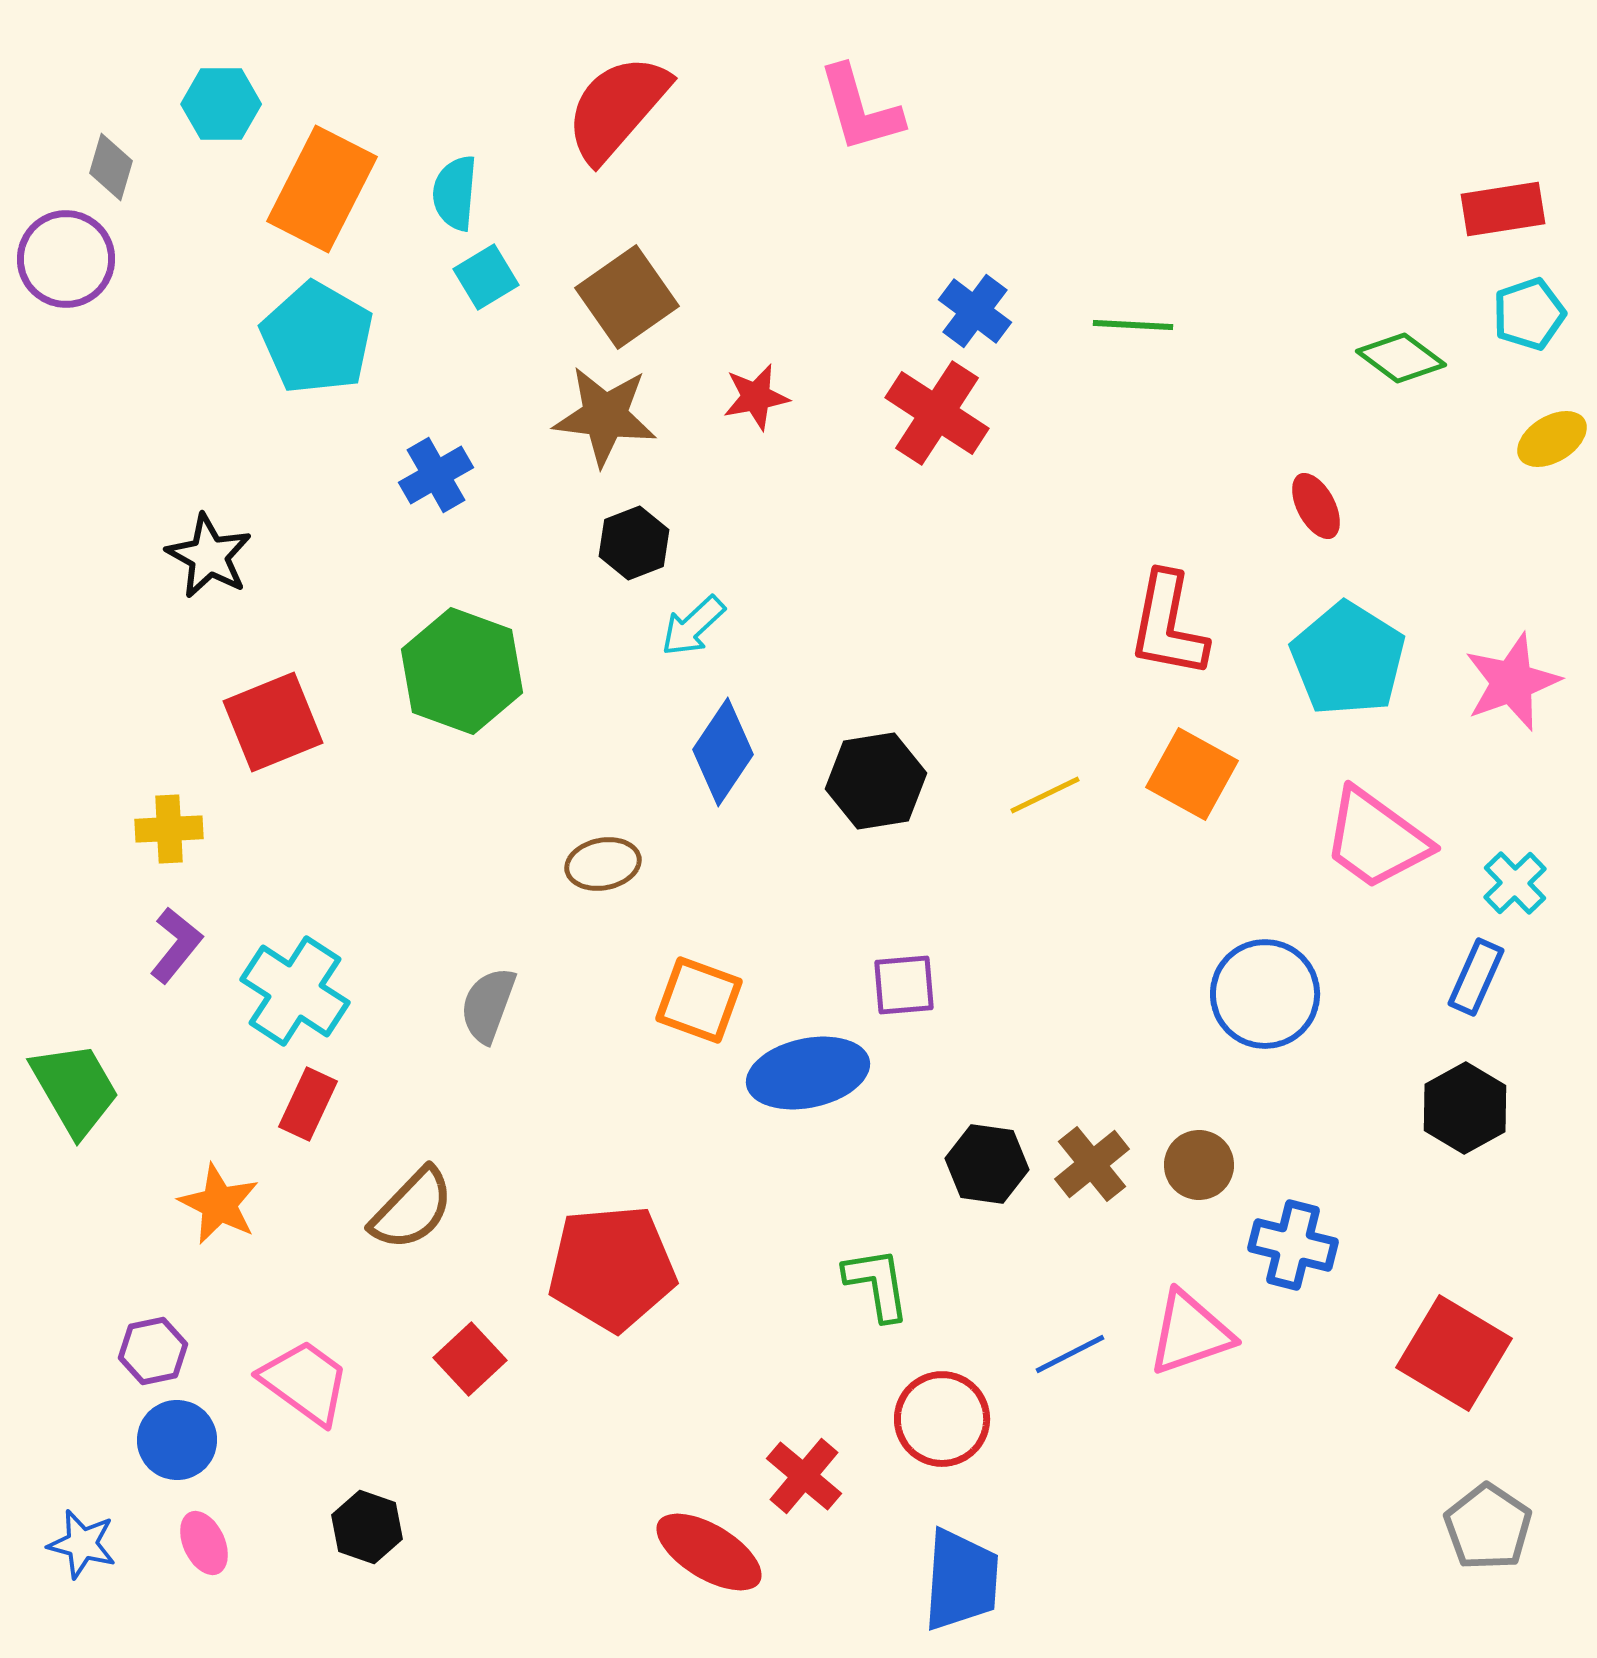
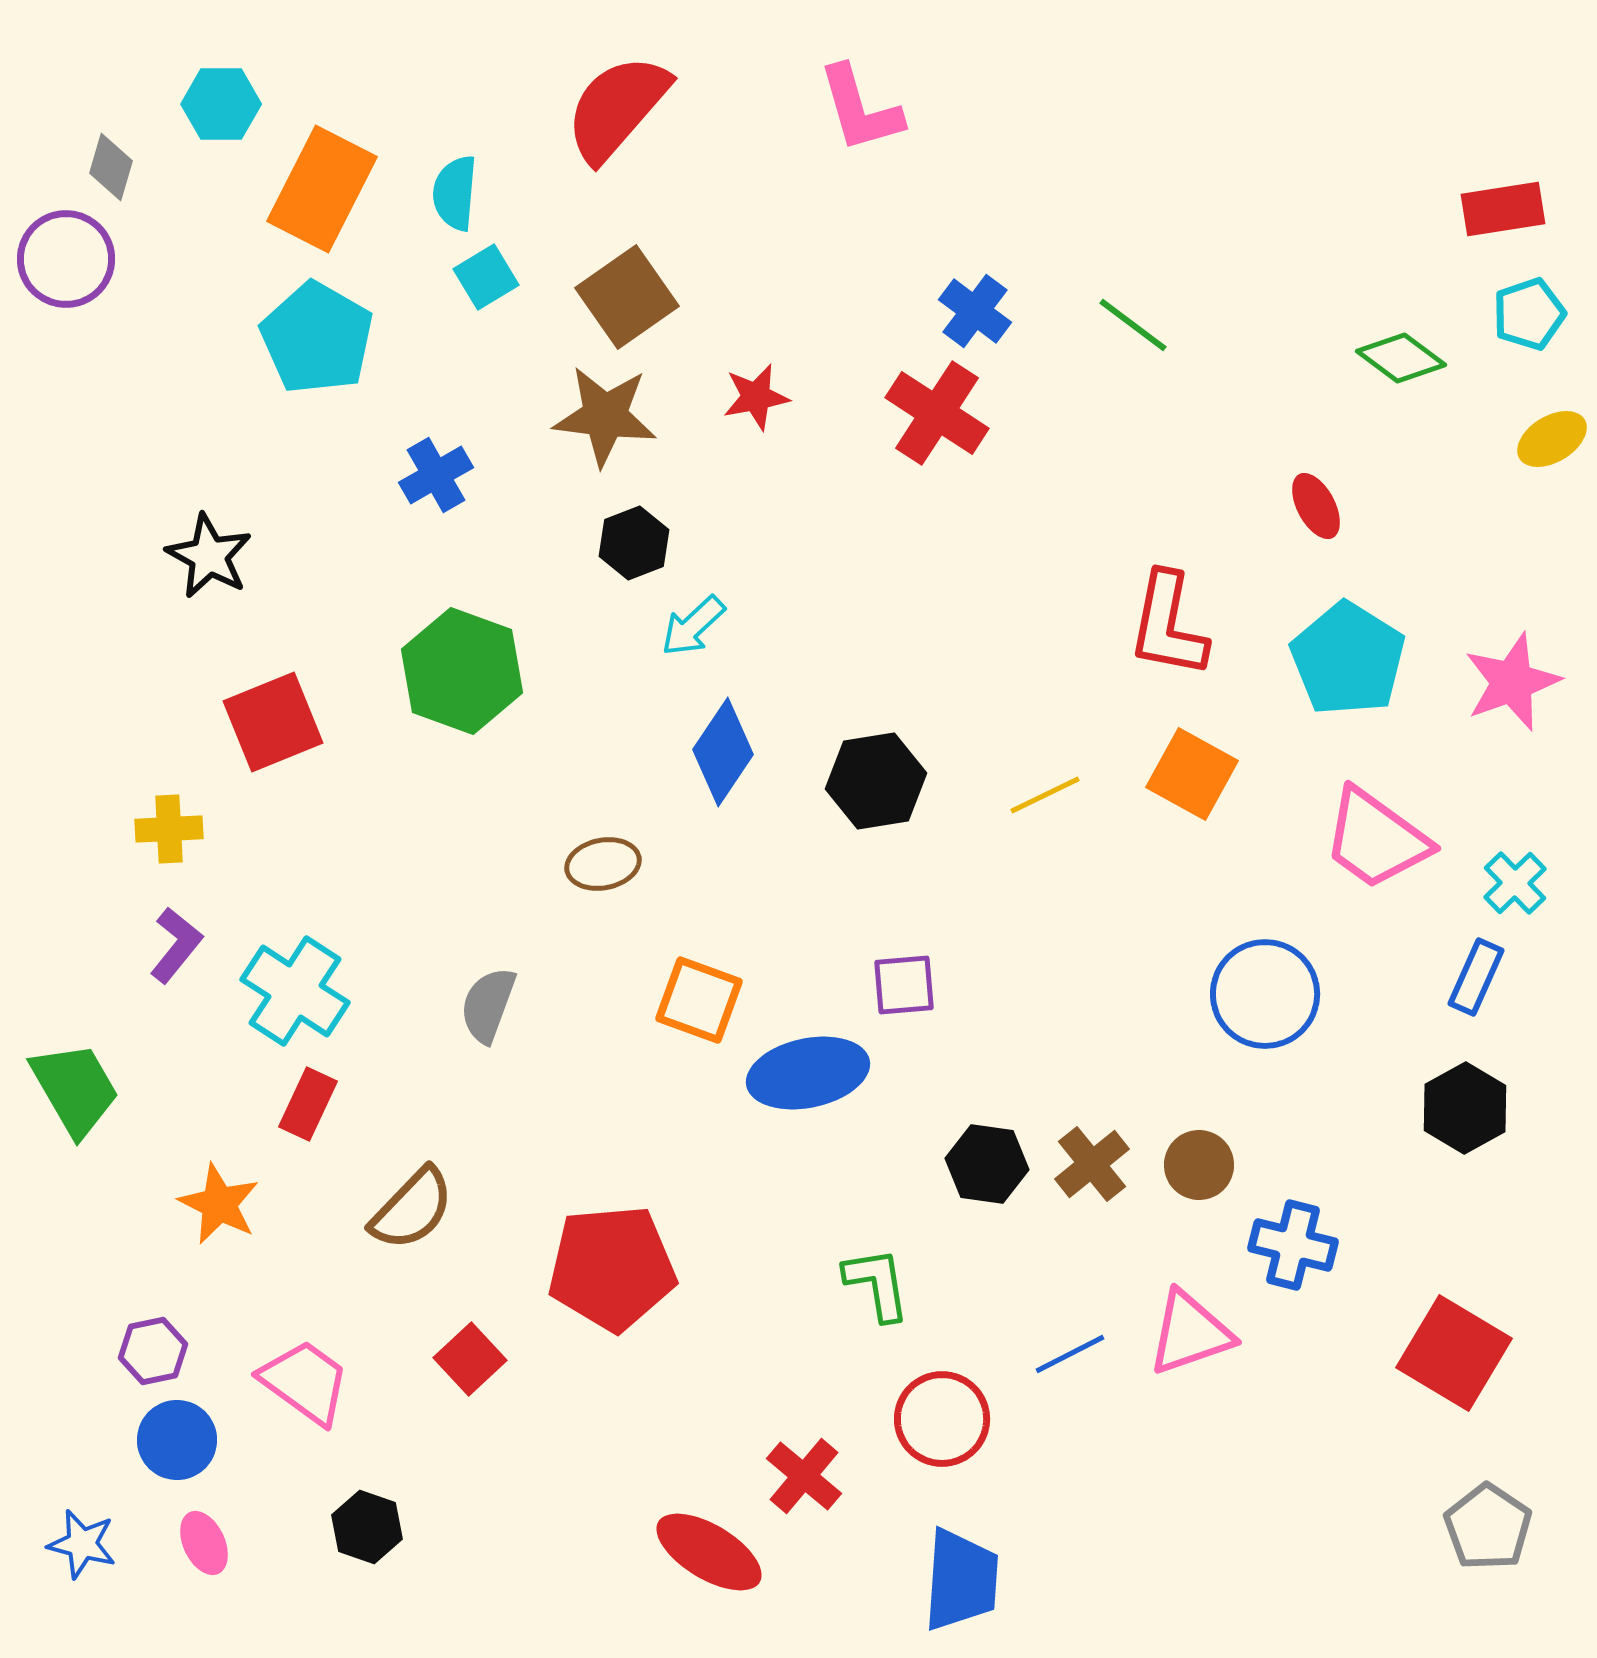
green line at (1133, 325): rotated 34 degrees clockwise
